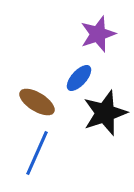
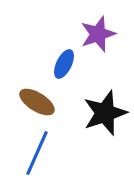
blue ellipse: moved 15 px left, 14 px up; rotated 16 degrees counterclockwise
